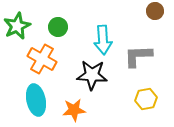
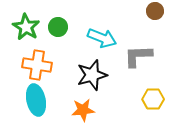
green star: moved 9 px right, 1 px down; rotated 16 degrees counterclockwise
cyan arrow: moved 1 px left, 2 px up; rotated 64 degrees counterclockwise
orange cross: moved 5 px left, 6 px down; rotated 20 degrees counterclockwise
black star: rotated 20 degrees counterclockwise
yellow hexagon: moved 7 px right; rotated 10 degrees clockwise
orange star: moved 9 px right
